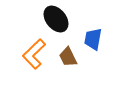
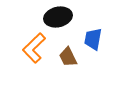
black ellipse: moved 2 px right, 2 px up; rotated 64 degrees counterclockwise
orange L-shape: moved 6 px up
